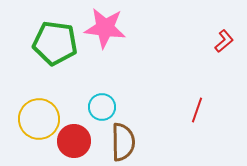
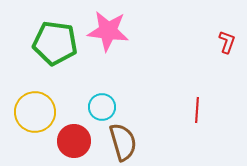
pink star: moved 3 px right, 3 px down
red L-shape: moved 3 px right, 1 px down; rotated 30 degrees counterclockwise
red line: rotated 15 degrees counterclockwise
yellow circle: moved 4 px left, 7 px up
brown semicircle: rotated 15 degrees counterclockwise
